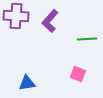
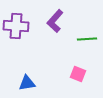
purple cross: moved 10 px down
purple L-shape: moved 5 px right
